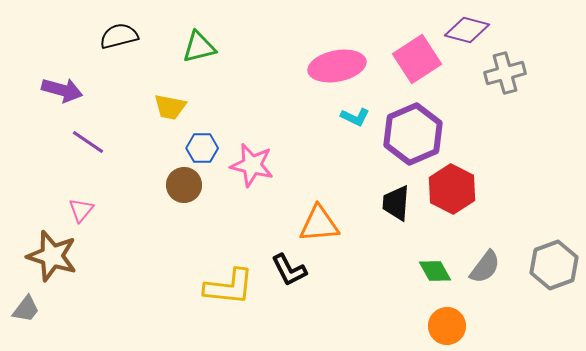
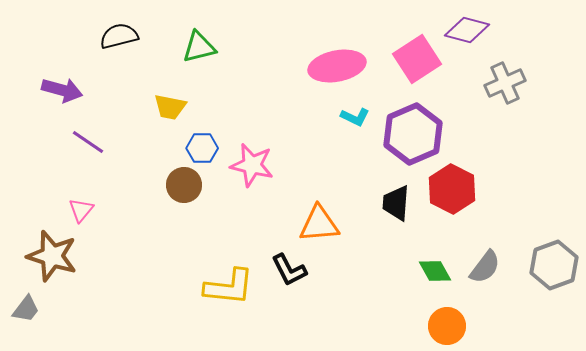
gray cross: moved 10 px down; rotated 9 degrees counterclockwise
